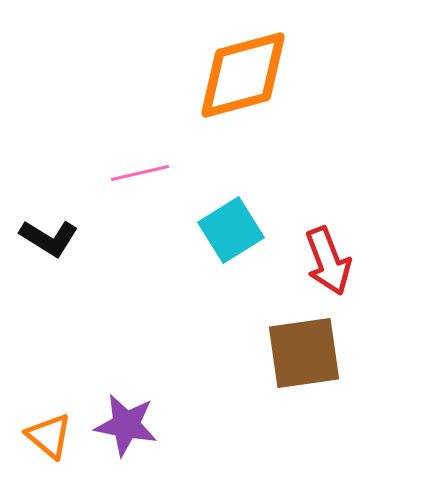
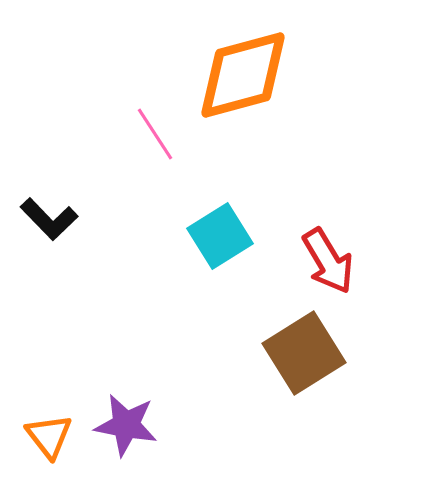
pink line: moved 15 px right, 39 px up; rotated 70 degrees clockwise
cyan square: moved 11 px left, 6 px down
black L-shape: moved 19 px up; rotated 14 degrees clockwise
red arrow: rotated 10 degrees counterclockwise
brown square: rotated 24 degrees counterclockwise
orange triangle: rotated 12 degrees clockwise
